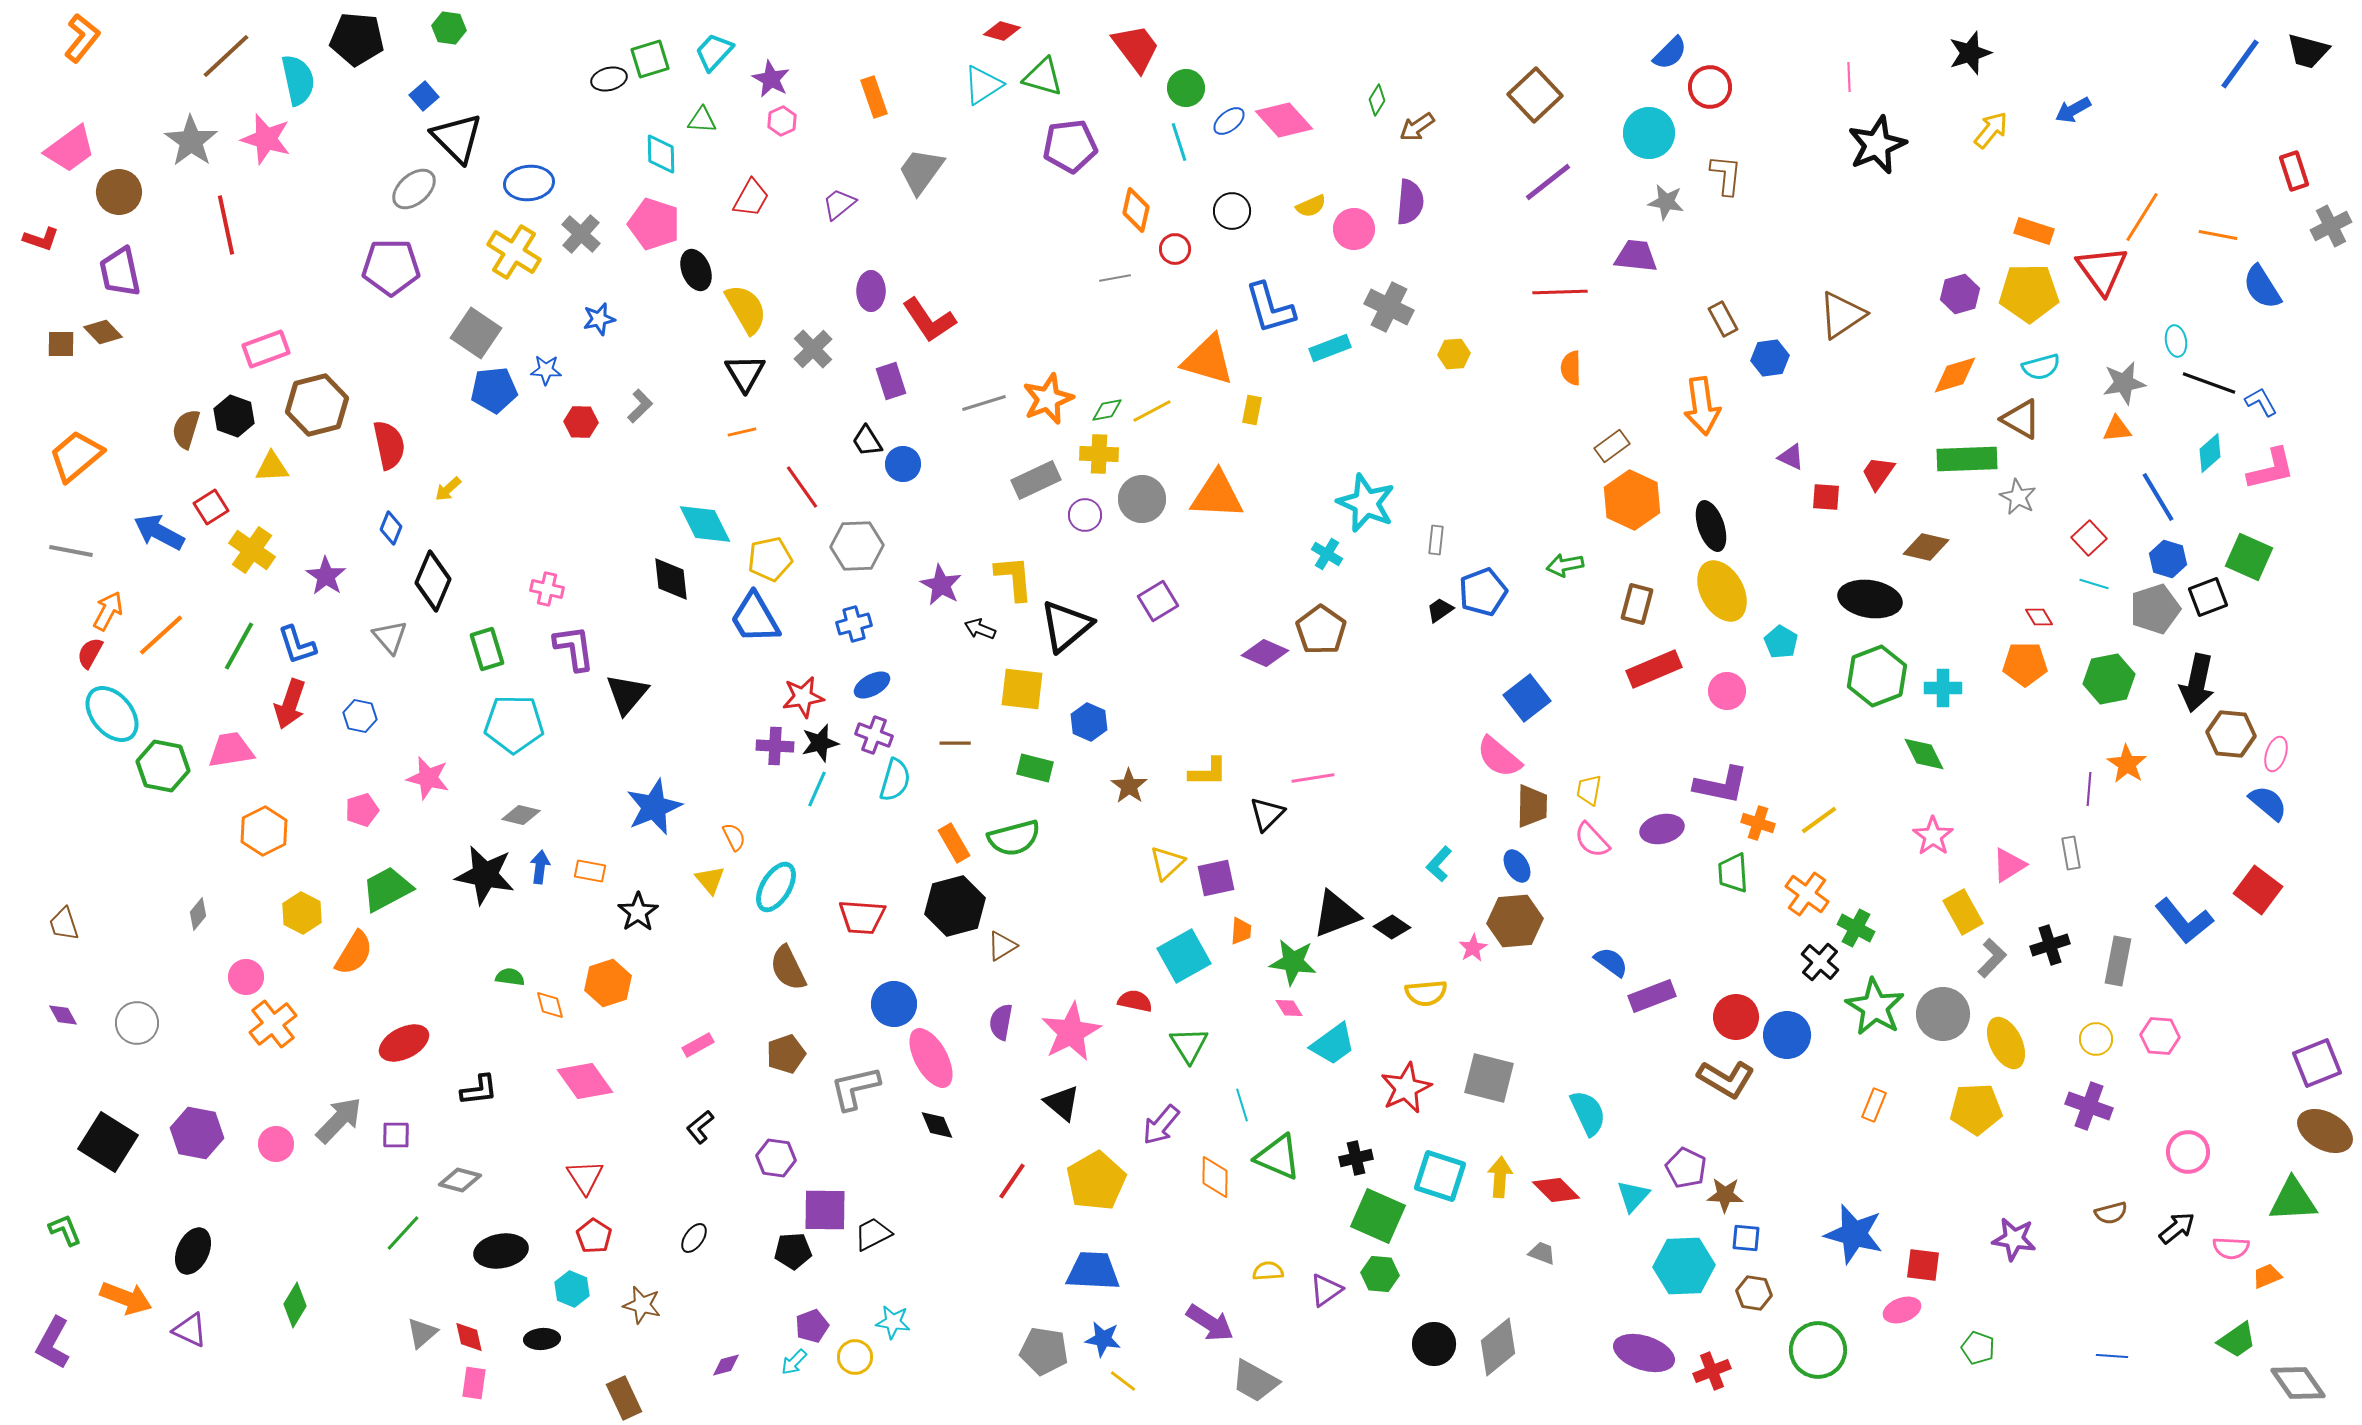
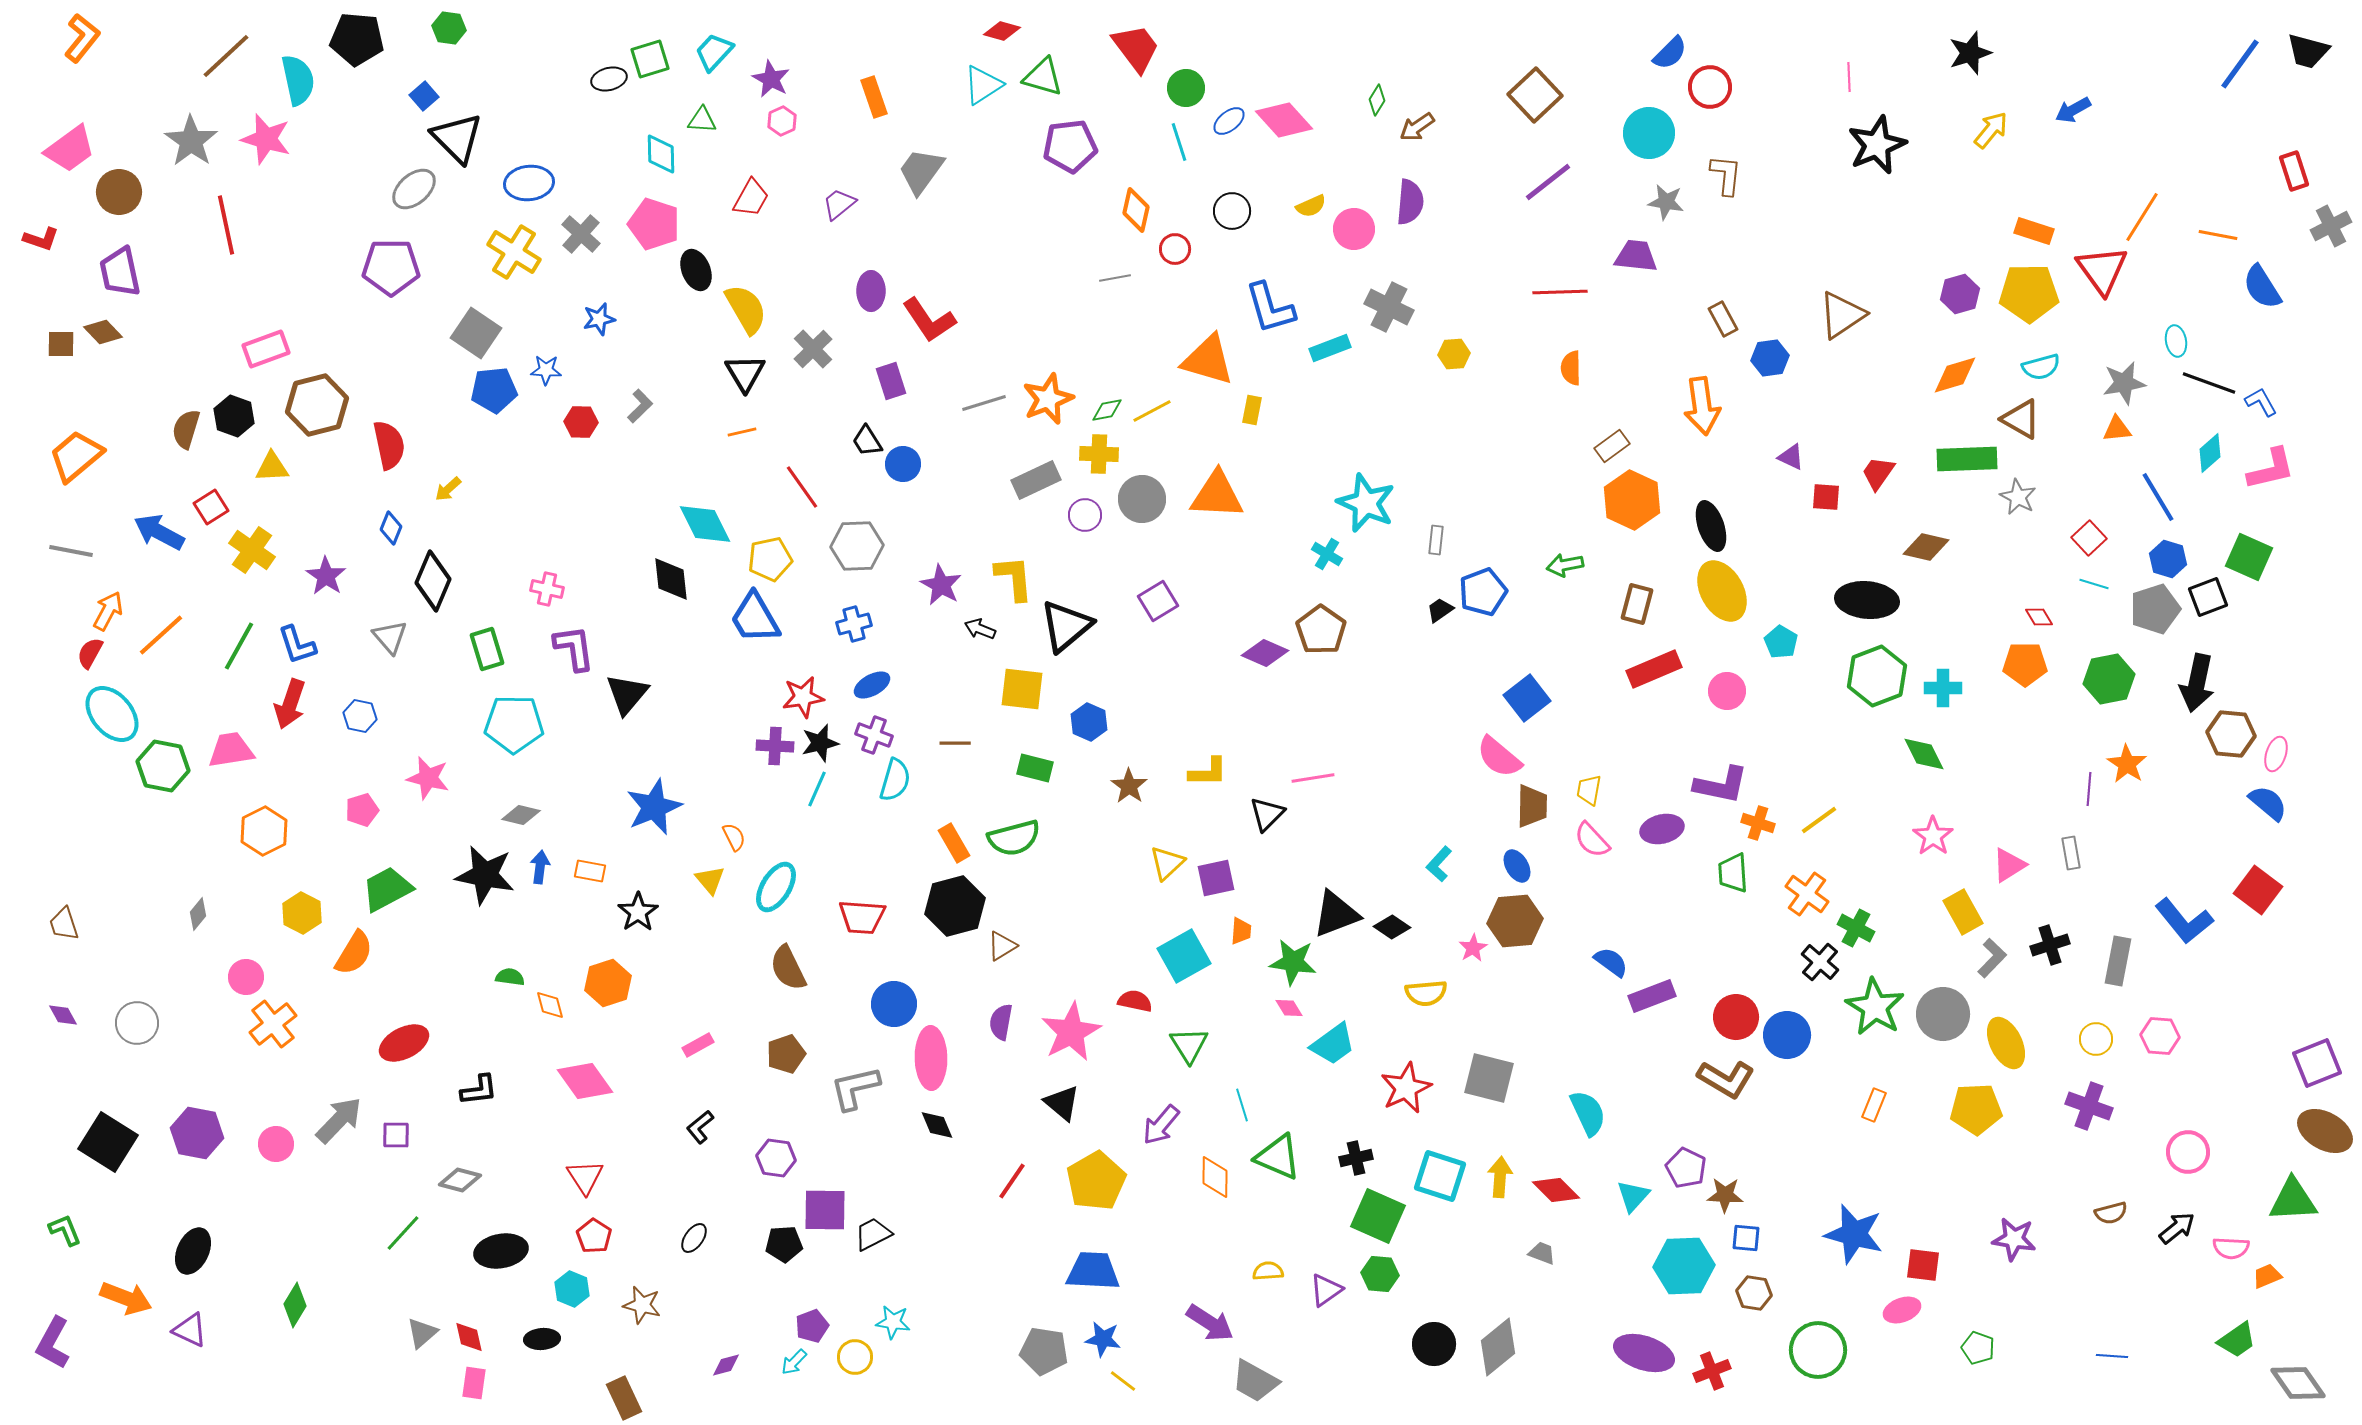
black ellipse at (1870, 599): moved 3 px left, 1 px down; rotated 4 degrees counterclockwise
pink ellipse at (931, 1058): rotated 28 degrees clockwise
black pentagon at (793, 1251): moved 9 px left, 7 px up
